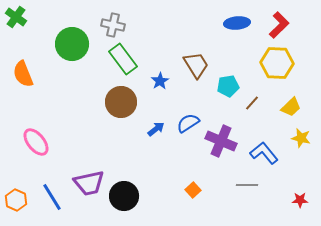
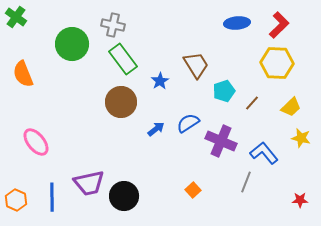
cyan pentagon: moved 4 px left, 5 px down; rotated 10 degrees counterclockwise
gray line: moved 1 px left, 3 px up; rotated 70 degrees counterclockwise
blue line: rotated 32 degrees clockwise
